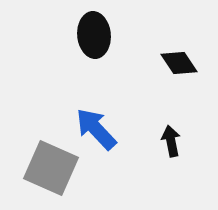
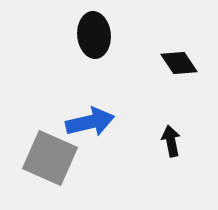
blue arrow: moved 6 px left, 7 px up; rotated 120 degrees clockwise
gray square: moved 1 px left, 10 px up
